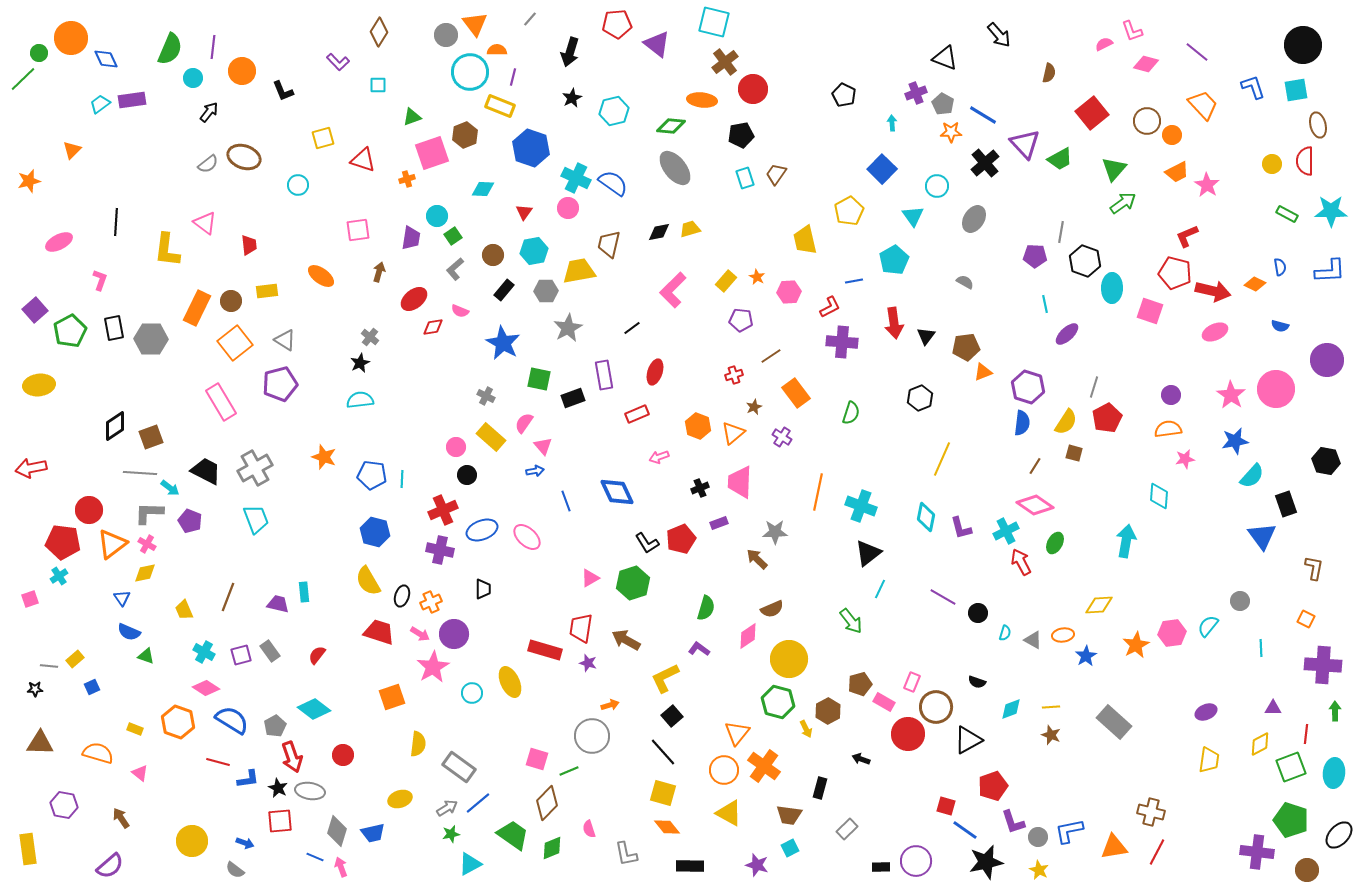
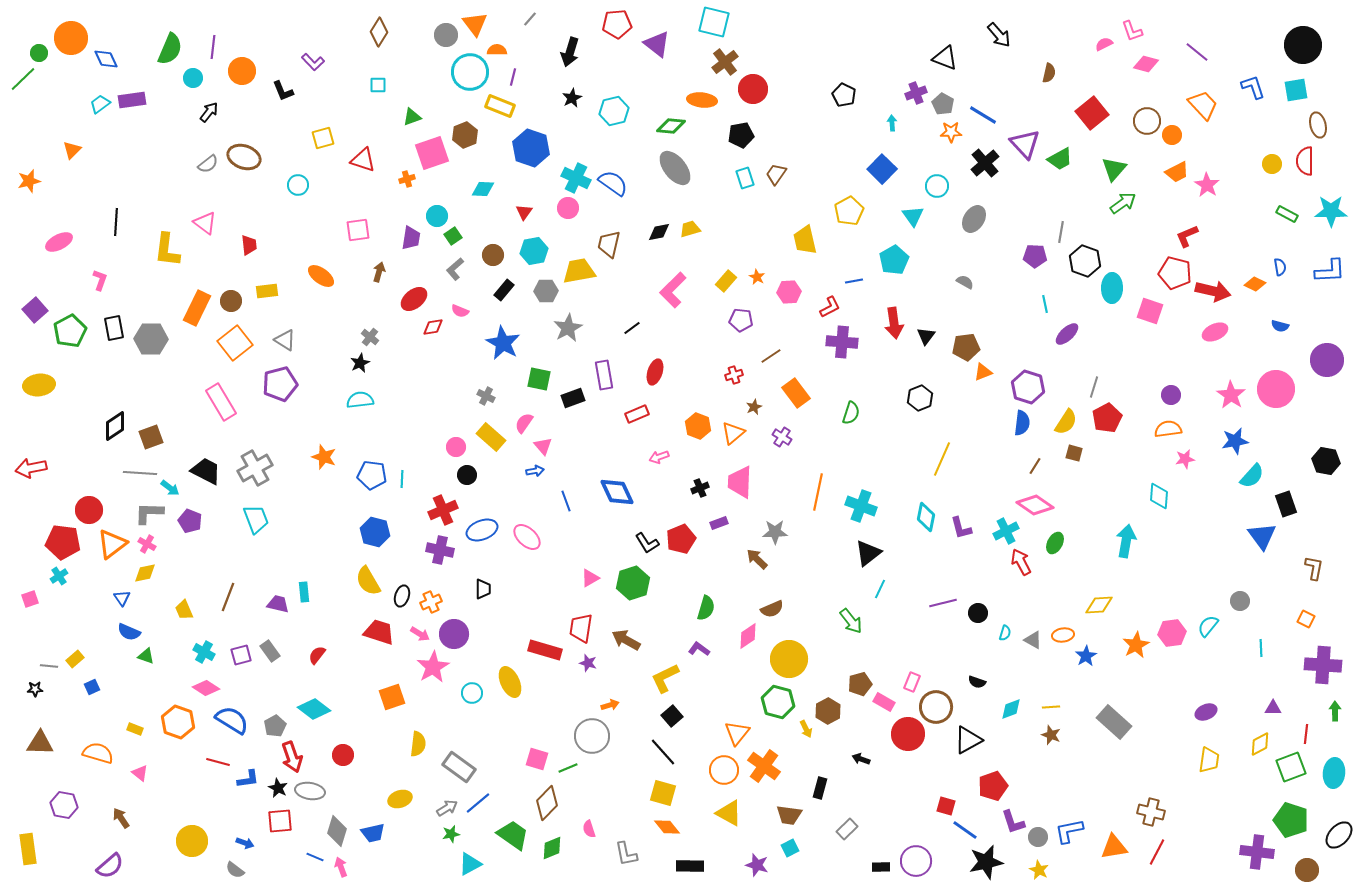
purple L-shape at (338, 62): moved 25 px left
purple line at (943, 597): moved 6 px down; rotated 44 degrees counterclockwise
green line at (569, 771): moved 1 px left, 3 px up
